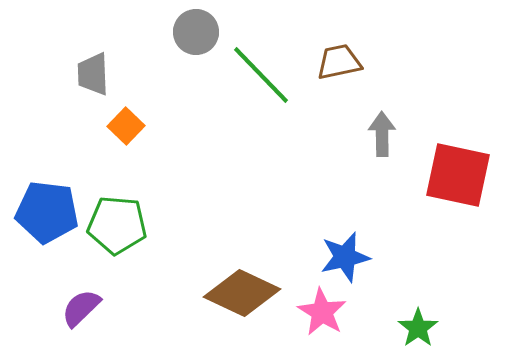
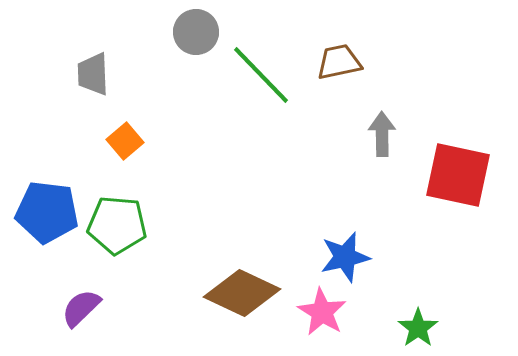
orange square: moved 1 px left, 15 px down; rotated 6 degrees clockwise
